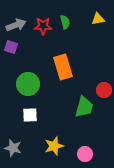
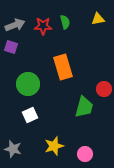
gray arrow: moved 1 px left
red circle: moved 1 px up
white square: rotated 21 degrees counterclockwise
gray star: moved 1 px down
